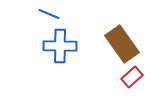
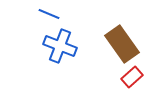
blue cross: rotated 20 degrees clockwise
